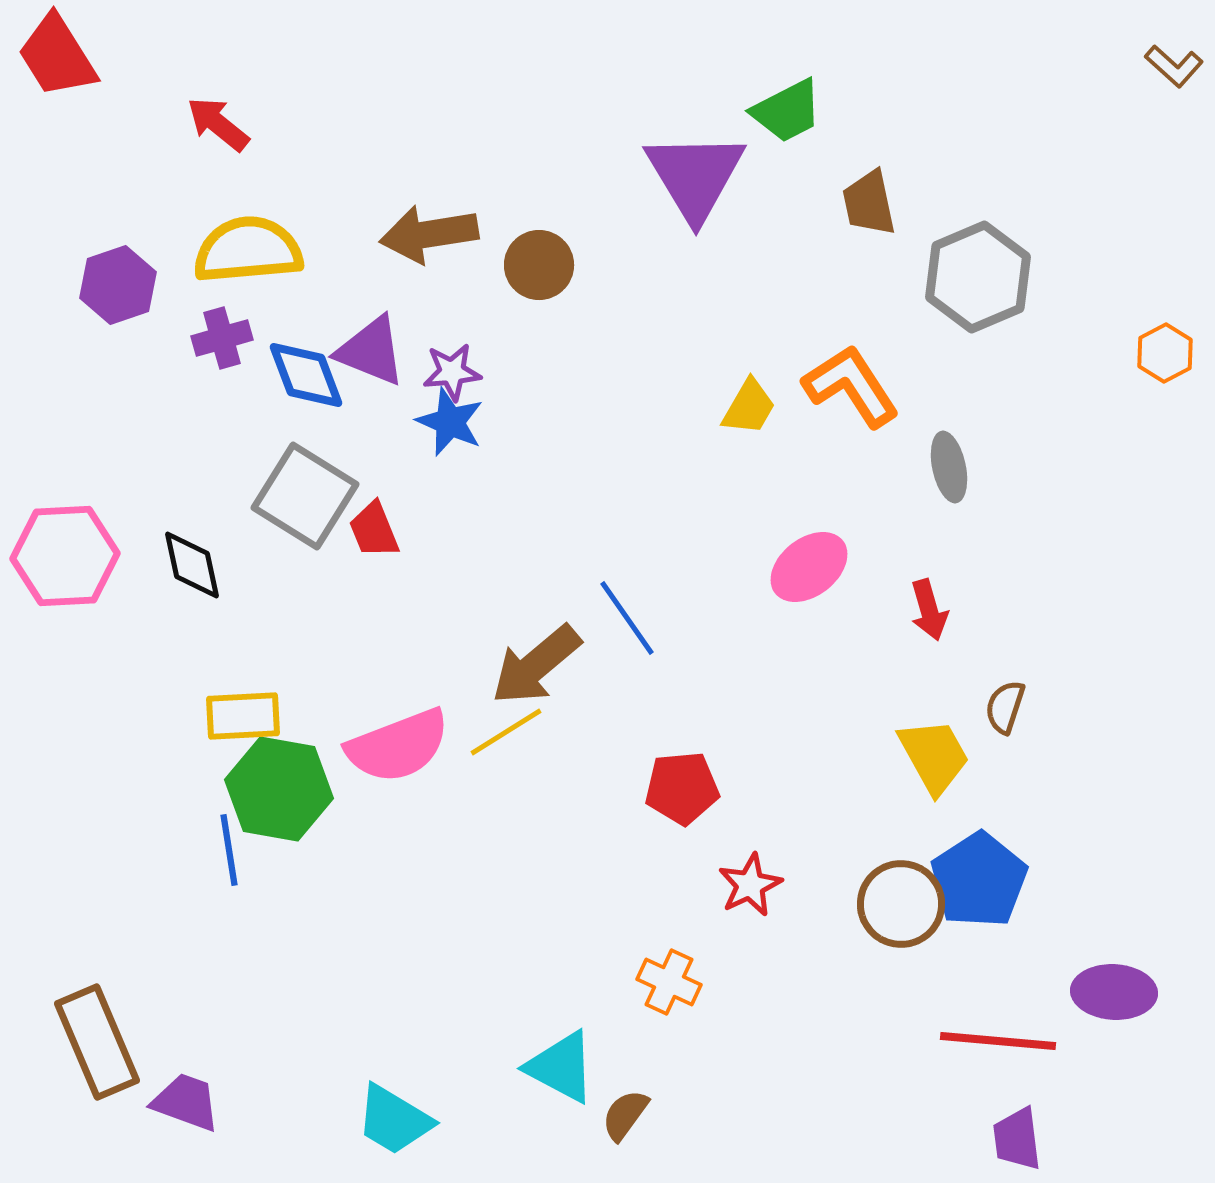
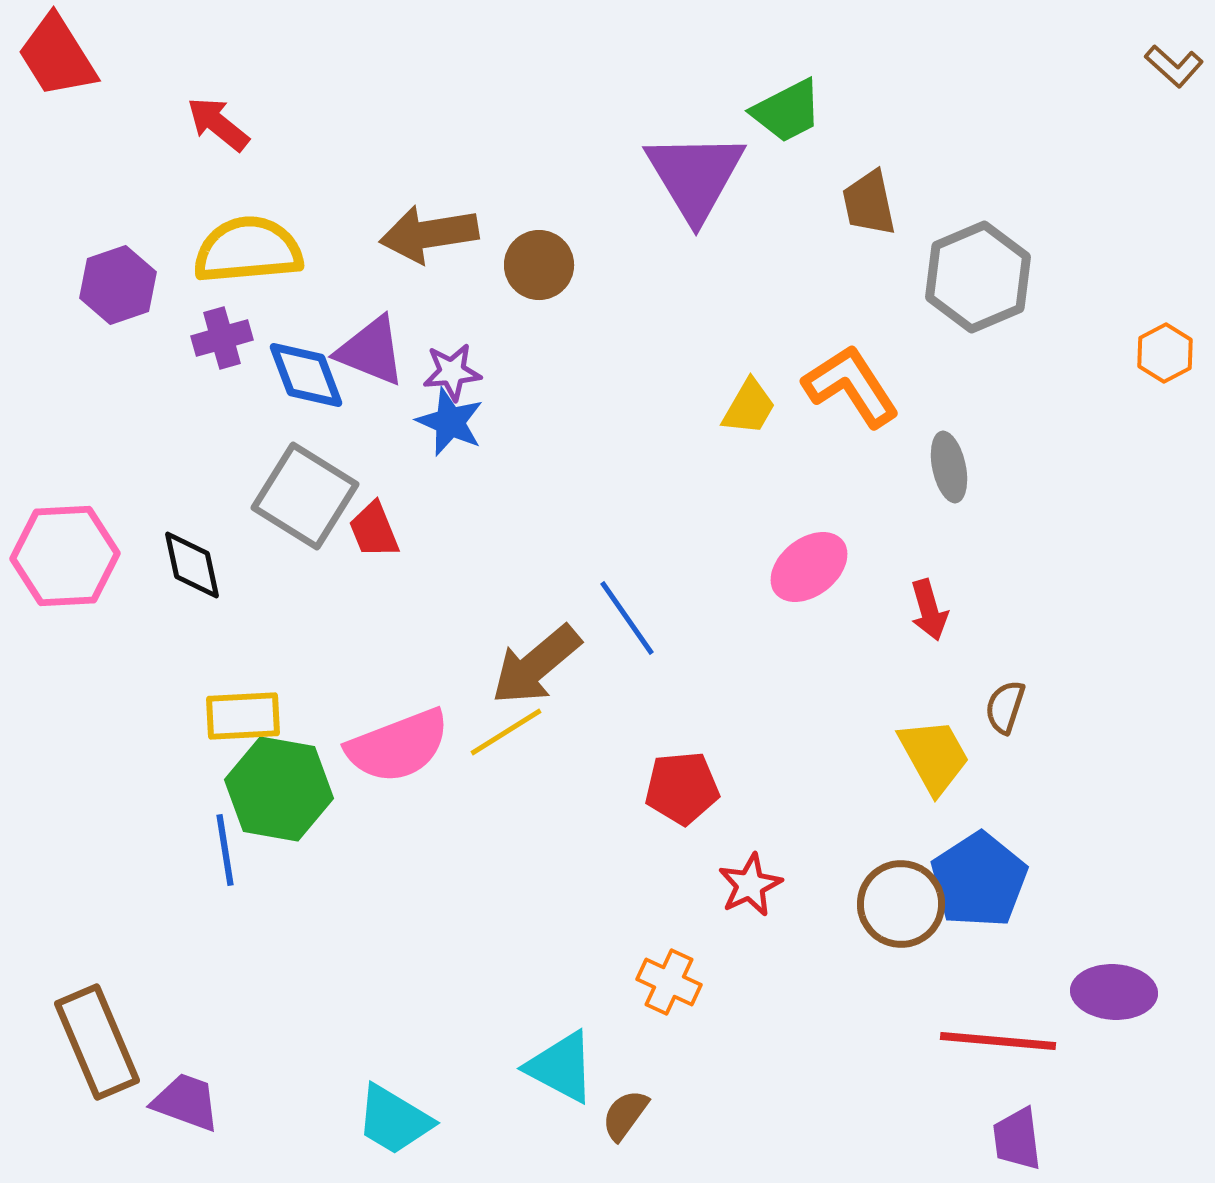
blue line at (229, 850): moved 4 px left
